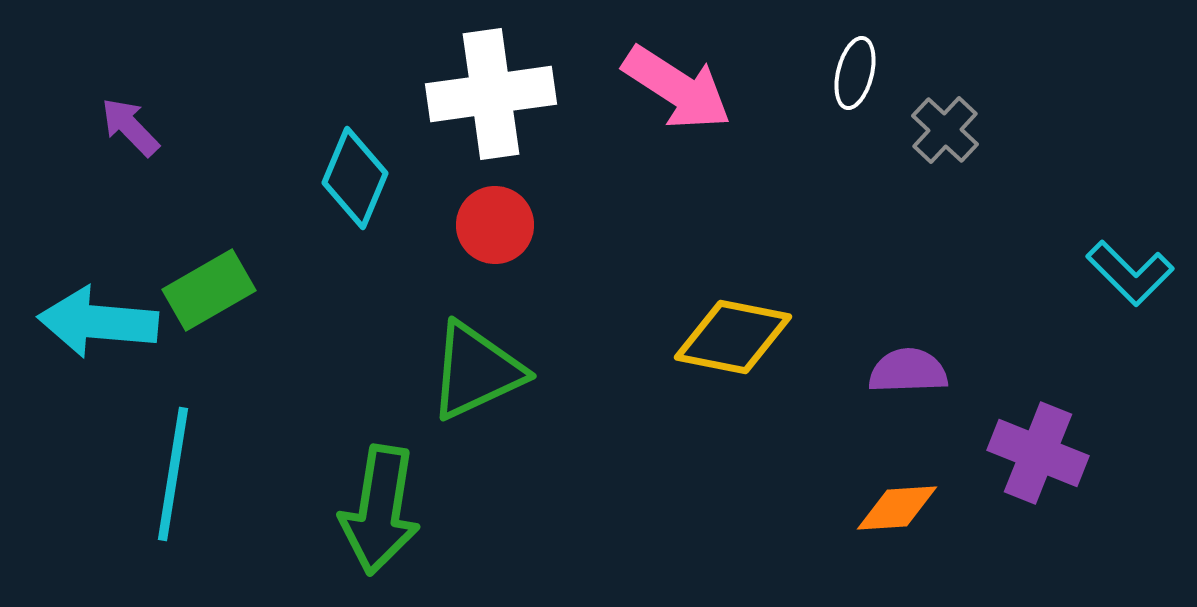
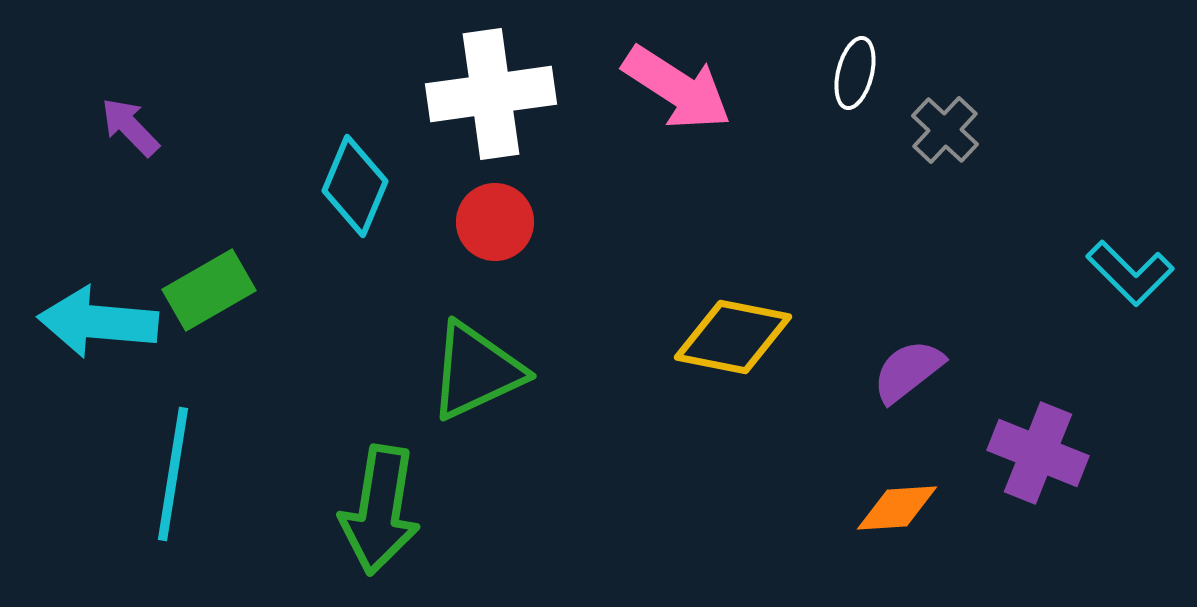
cyan diamond: moved 8 px down
red circle: moved 3 px up
purple semicircle: rotated 36 degrees counterclockwise
